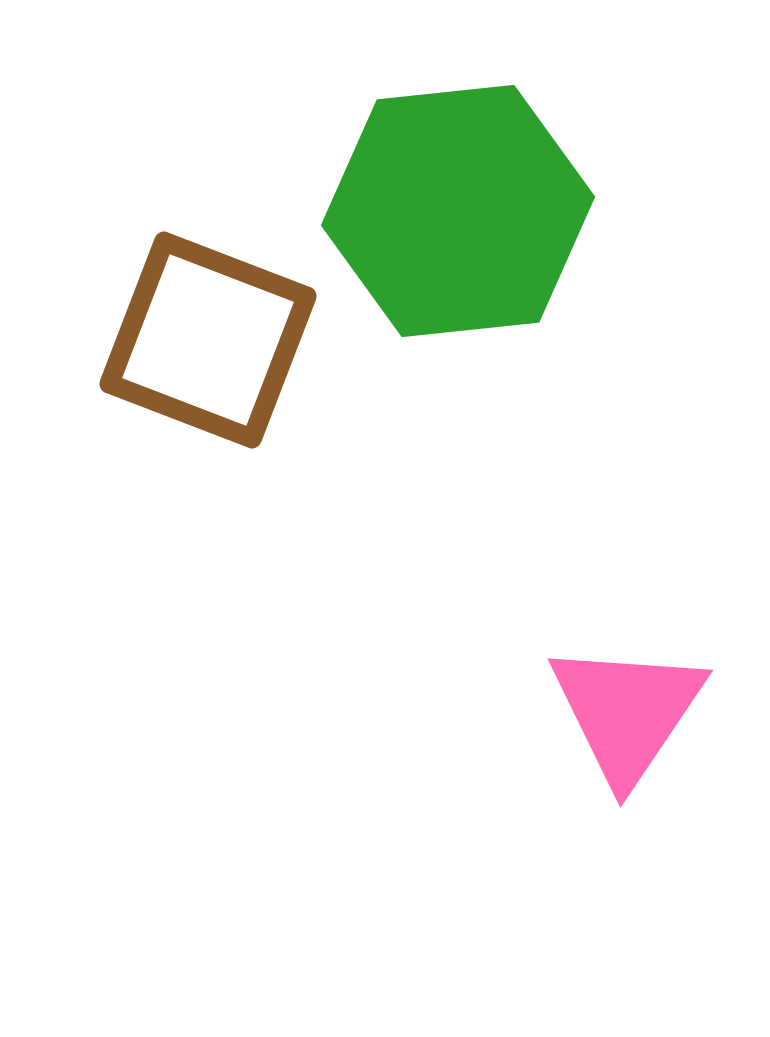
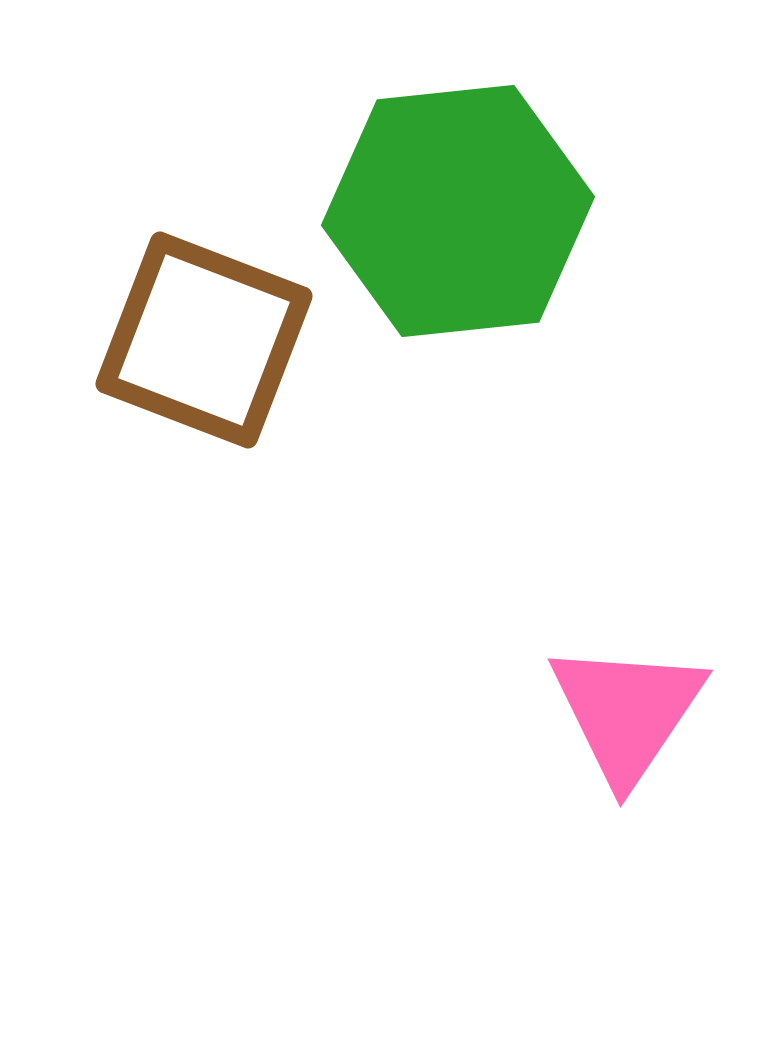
brown square: moved 4 px left
